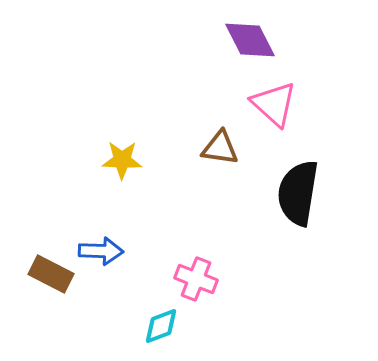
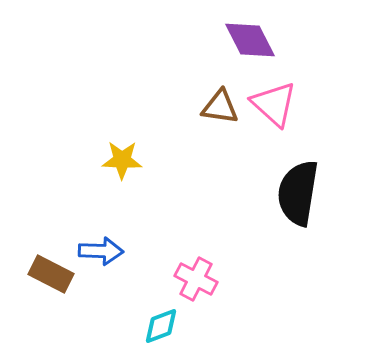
brown triangle: moved 41 px up
pink cross: rotated 6 degrees clockwise
